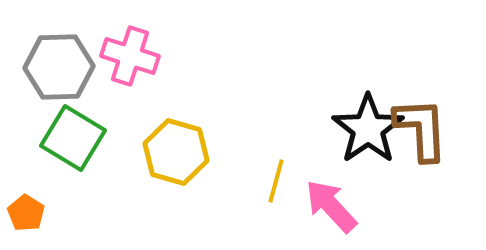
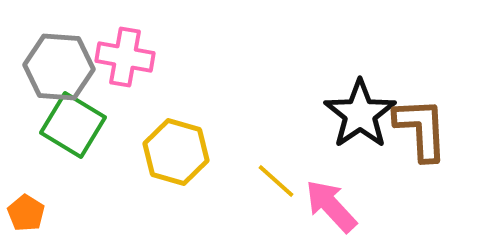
pink cross: moved 5 px left, 1 px down; rotated 8 degrees counterclockwise
gray hexagon: rotated 6 degrees clockwise
black star: moved 8 px left, 15 px up
green square: moved 13 px up
yellow line: rotated 63 degrees counterclockwise
